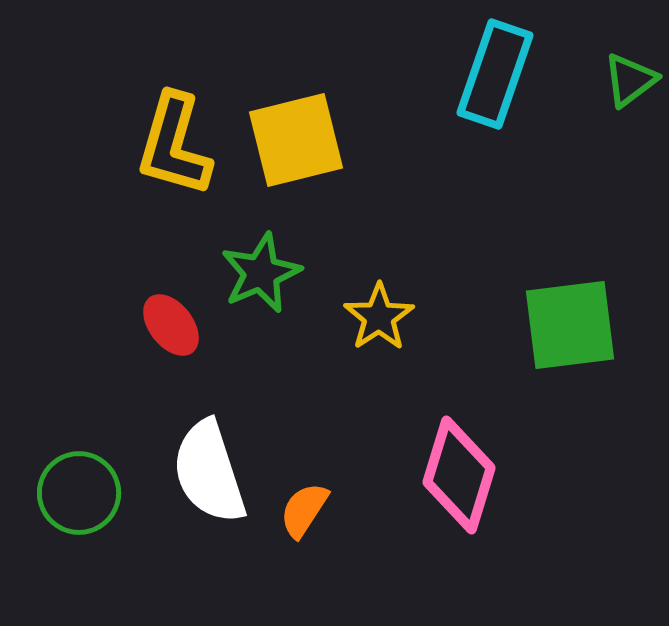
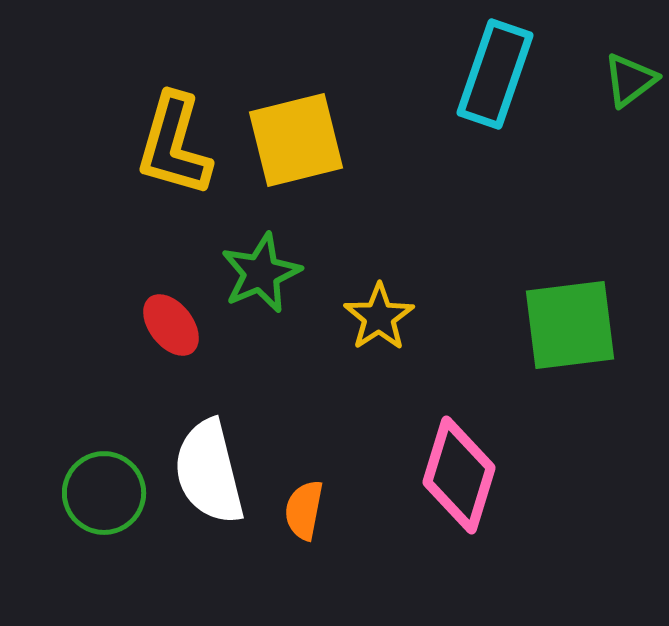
white semicircle: rotated 4 degrees clockwise
green circle: moved 25 px right
orange semicircle: rotated 22 degrees counterclockwise
